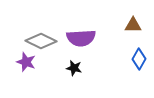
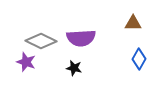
brown triangle: moved 2 px up
